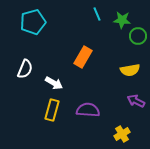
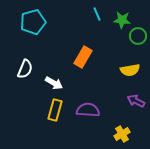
yellow rectangle: moved 3 px right
